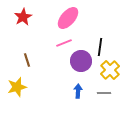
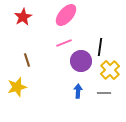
pink ellipse: moved 2 px left, 3 px up
